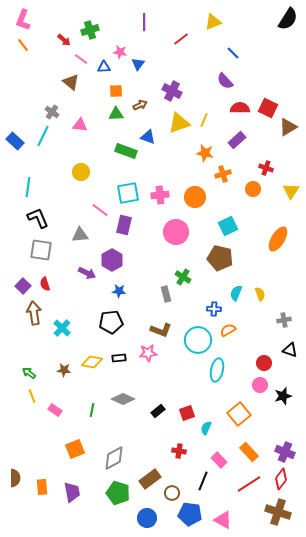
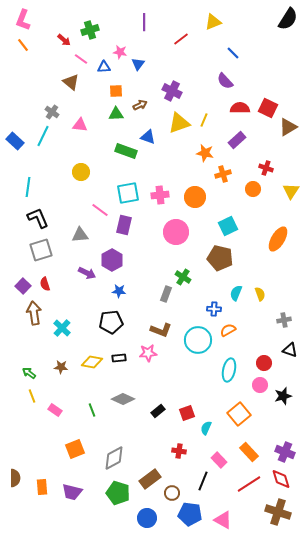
gray square at (41, 250): rotated 25 degrees counterclockwise
gray rectangle at (166, 294): rotated 35 degrees clockwise
brown star at (64, 370): moved 3 px left, 3 px up
cyan ellipse at (217, 370): moved 12 px right
green line at (92, 410): rotated 32 degrees counterclockwise
red diamond at (281, 479): rotated 55 degrees counterclockwise
purple trapezoid at (72, 492): rotated 115 degrees clockwise
